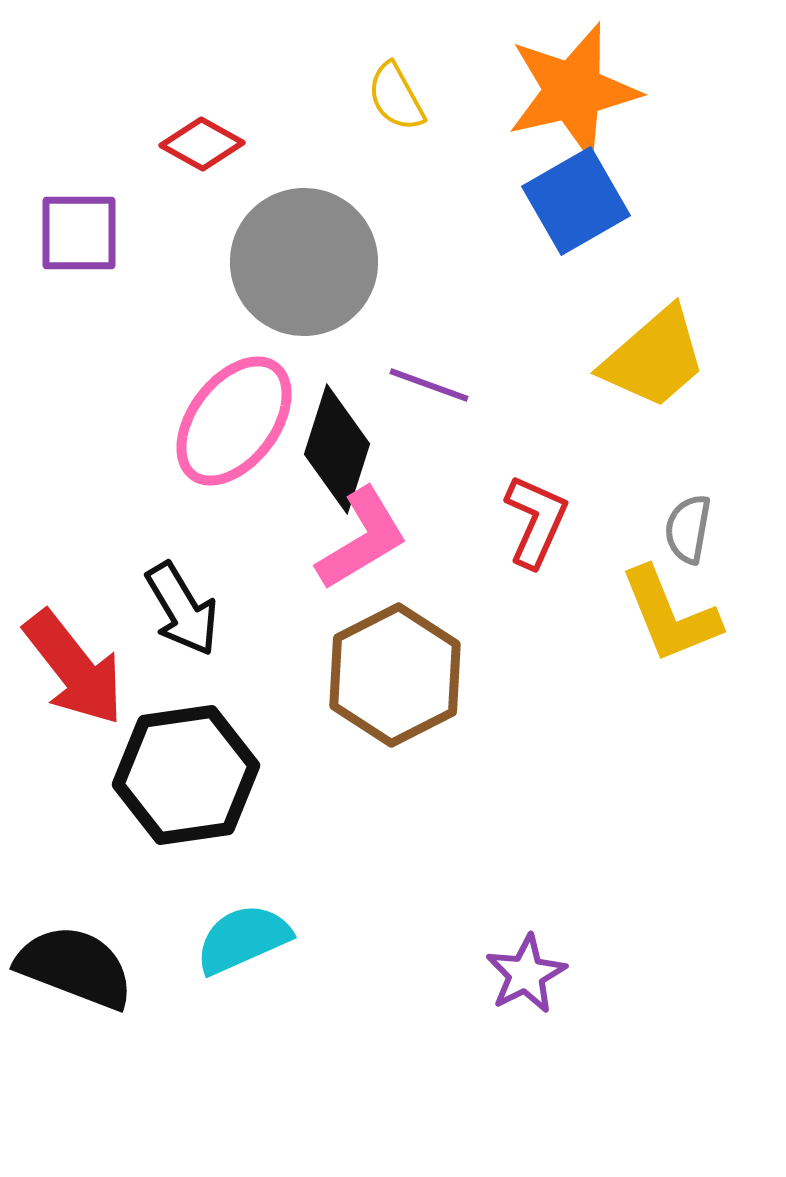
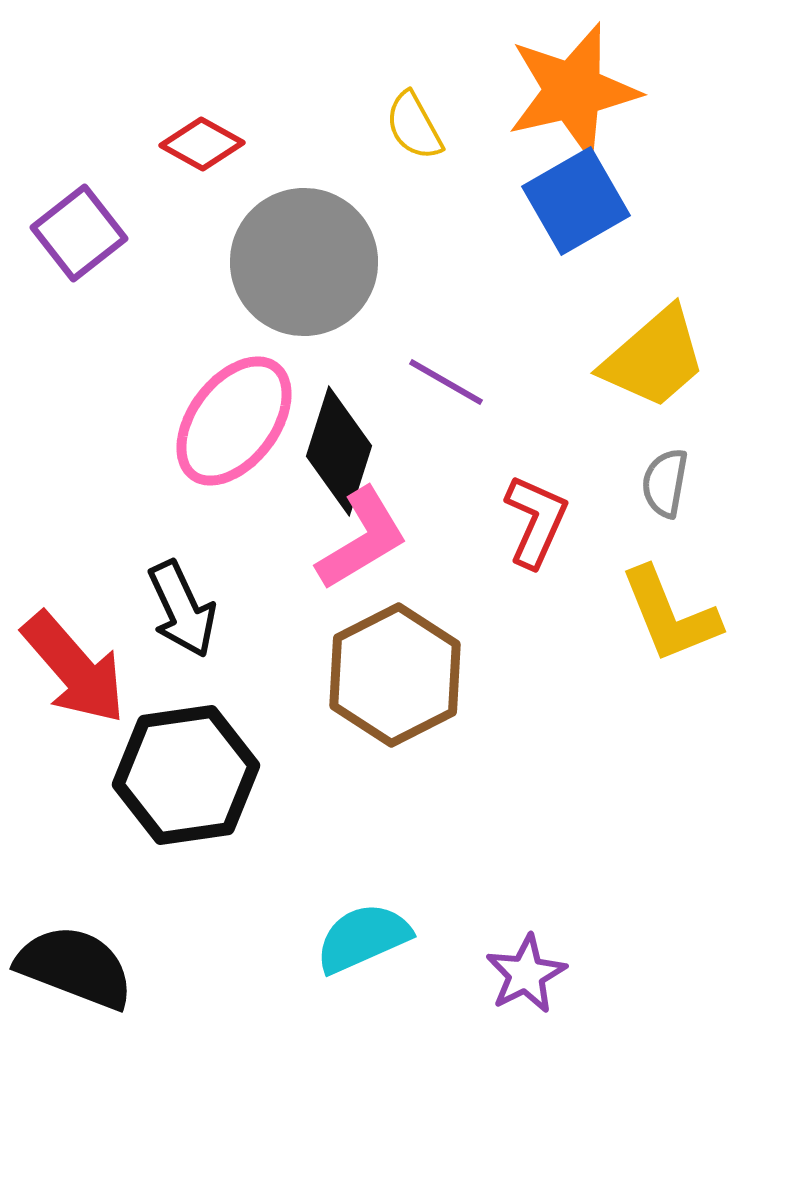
yellow semicircle: moved 18 px right, 29 px down
purple square: rotated 38 degrees counterclockwise
purple line: moved 17 px right, 3 px up; rotated 10 degrees clockwise
black diamond: moved 2 px right, 2 px down
gray semicircle: moved 23 px left, 46 px up
black arrow: rotated 6 degrees clockwise
red arrow: rotated 3 degrees counterclockwise
cyan semicircle: moved 120 px right, 1 px up
